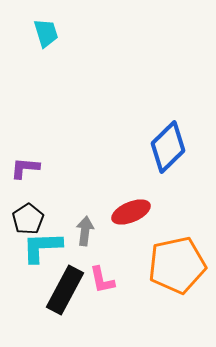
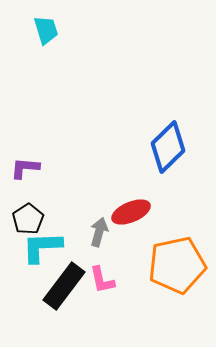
cyan trapezoid: moved 3 px up
gray arrow: moved 14 px right, 1 px down; rotated 8 degrees clockwise
black rectangle: moved 1 px left, 4 px up; rotated 9 degrees clockwise
